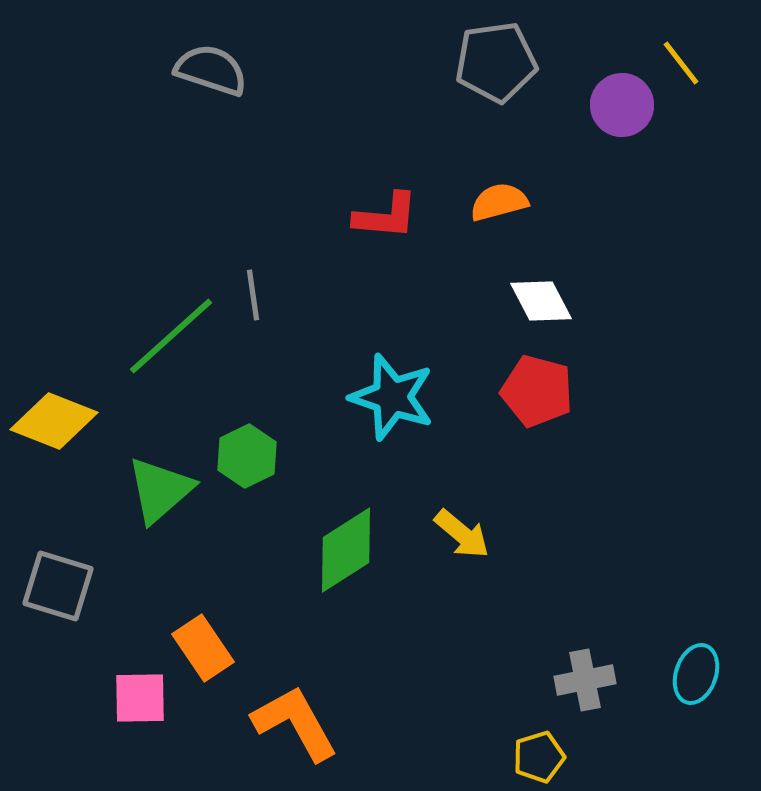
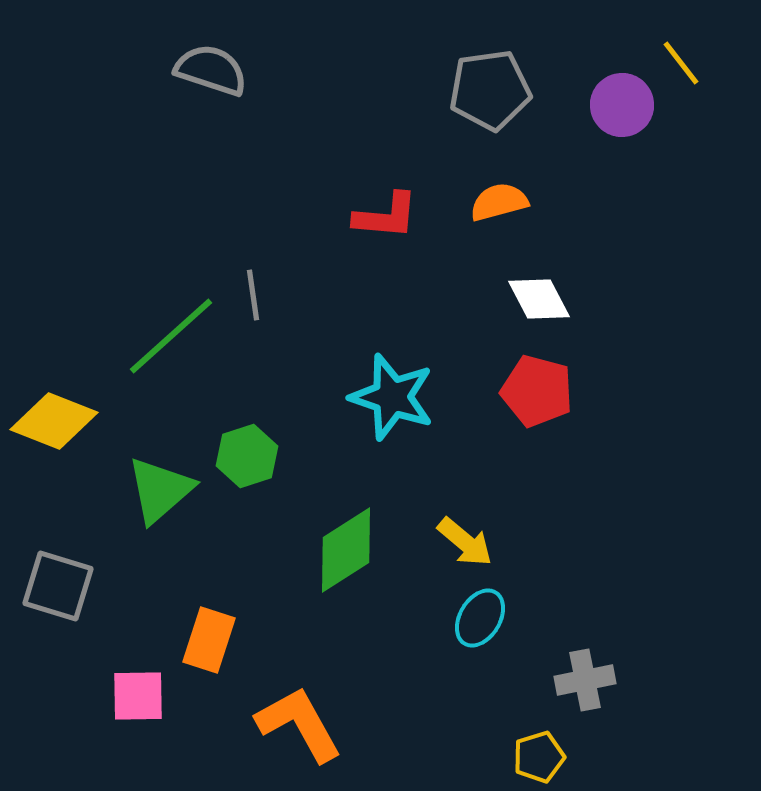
gray pentagon: moved 6 px left, 28 px down
white diamond: moved 2 px left, 2 px up
green hexagon: rotated 8 degrees clockwise
yellow arrow: moved 3 px right, 8 px down
orange rectangle: moved 6 px right, 8 px up; rotated 52 degrees clockwise
cyan ellipse: moved 216 px left, 56 px up; rotated 12 degrees clockwise
pink square: moved 2 px left, 2 px up
orange L-shape: moved 4 px right, 1 px down
